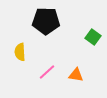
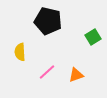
black pentagon: moved 2 px right; rotated 12 degrees clockwise
green square: rotated 21 degrees clockwise
orange triangle: rotated 28 degrees counterclockwise
